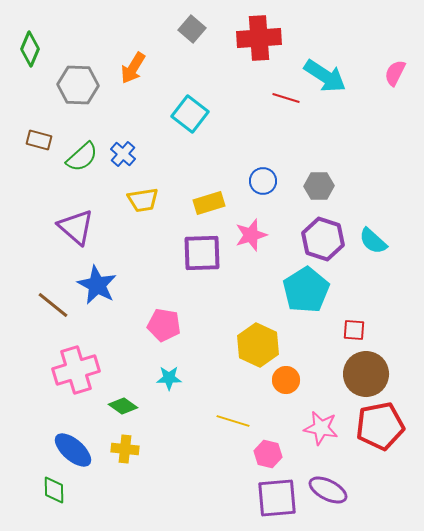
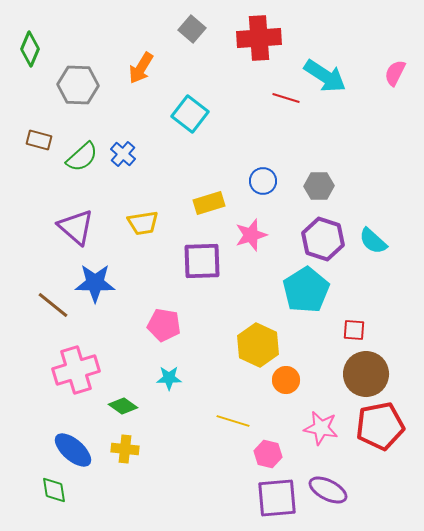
orange arrow at (133, 68): moved 8 px right
yellow trapezoid at (143, 200): moved 23 px down
purple square at (202, 253): moved 8 px down
blue star at (97, 285): moved 2 px left, 2 px up; rotated 27 degrees counterclockwise
green diamond at (54, 490): rotated 8 degrees counterclockwise
